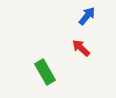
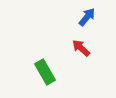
blue arrow: moved 1 px down
